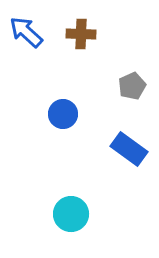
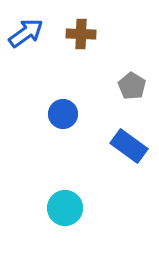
blue arrow: moved 1 px down; rotated 102 degrees clockwise
gray pentagon: rotated 16 degrees counterclockwise
blue rectangle: moved 3 px up
cyan circle: moved 6 px left, 6 px up
